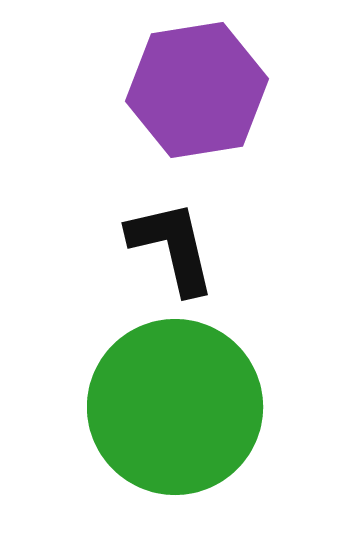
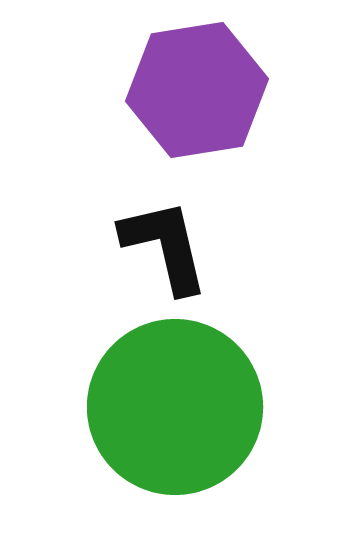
black L-shape: moved 7 px left, 1 px up
